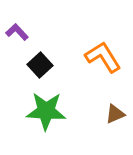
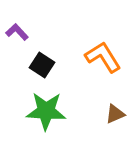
black square: moved 2 px right; rotated 15 degrees counterclockwise
